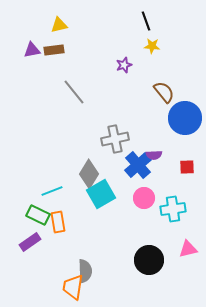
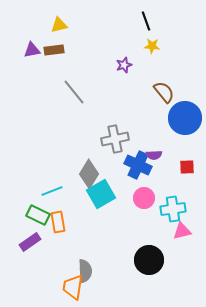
blue cross: rotated 24 degrees counterclockwise
pink triangle: moved 6 px left, 18 px up
